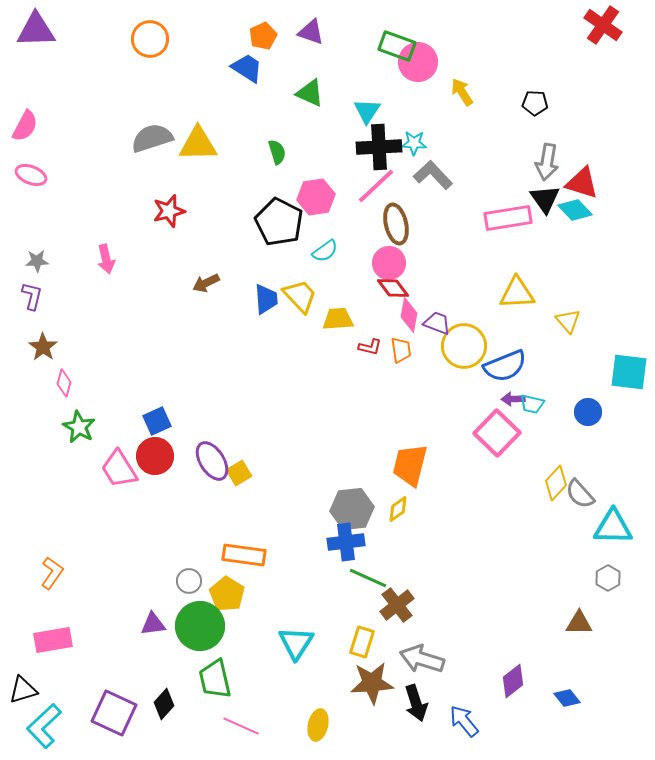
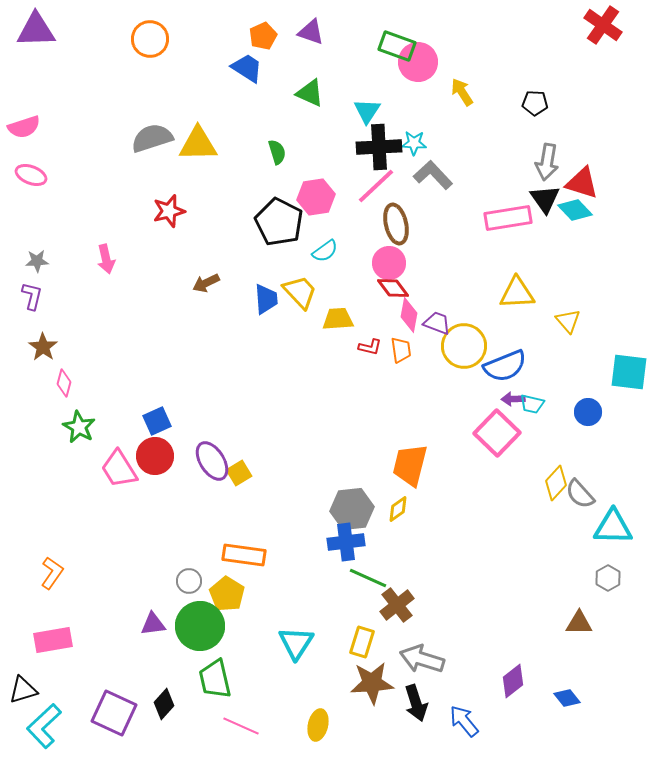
pink semicircle at (25, 126): moved 1 px left, 1 px down; rotated 44 degrees clockwise
yellow trapezoid at (300, 296): moved 4 px up
